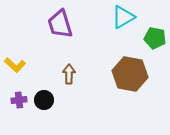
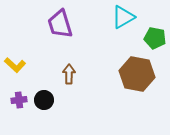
brown hexagon: moved 7 px right
